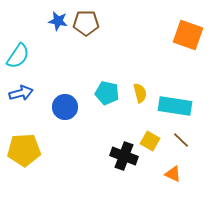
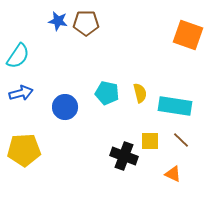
yellow square: rotated 30 degrees counterclockwise
